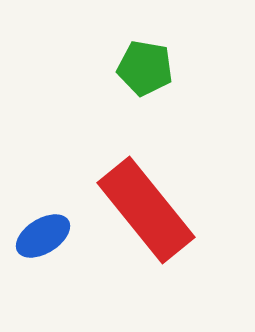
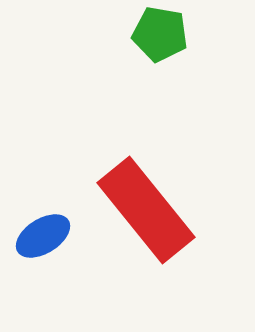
green pentagon: moved 15 px right, 34 px up
